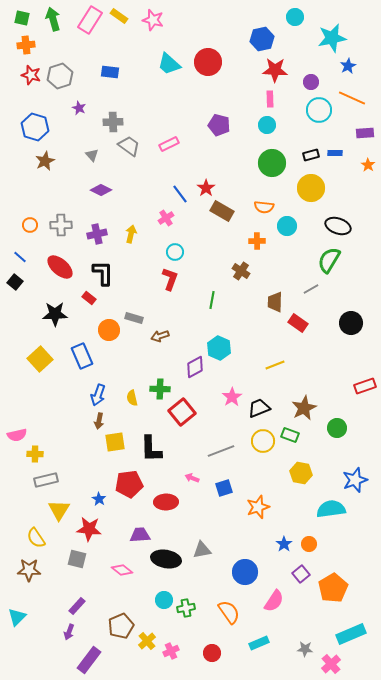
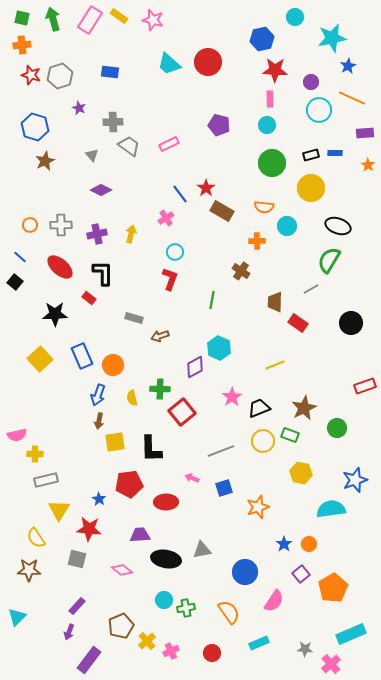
orange cross at (26, 45): moved 4 px left
orange circle at (109, 330): moved 4 px right, 35 px down
